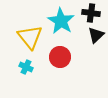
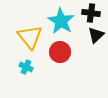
red circle: moved 5 px up
